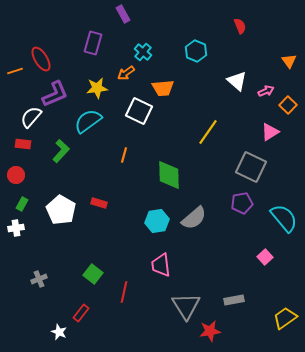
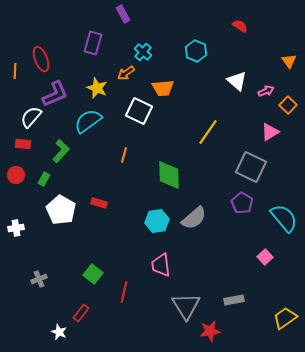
red semicircle at (240, 26): rotated 35 degrees counterclockwise
red ellipse at (41, 59): rotated 10 degrees clockwise
orange line at (15, 71): rotated 70 degrees counterclockwise
yellow star at (97, 88): rotated 30 degrees clockwise
purple pentagon at (242, 203): rotated 30 degrees counterclockwise
green rectangle at (22, 204): moved 22 px right, 25 px up
